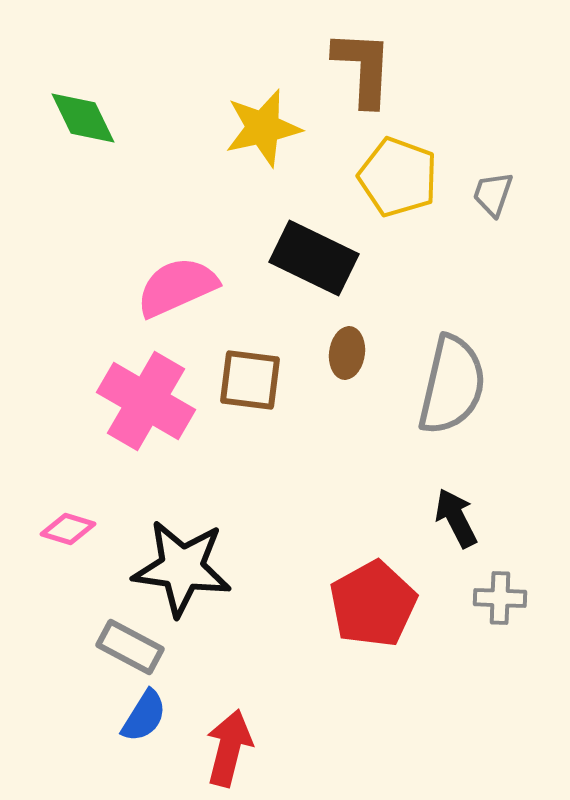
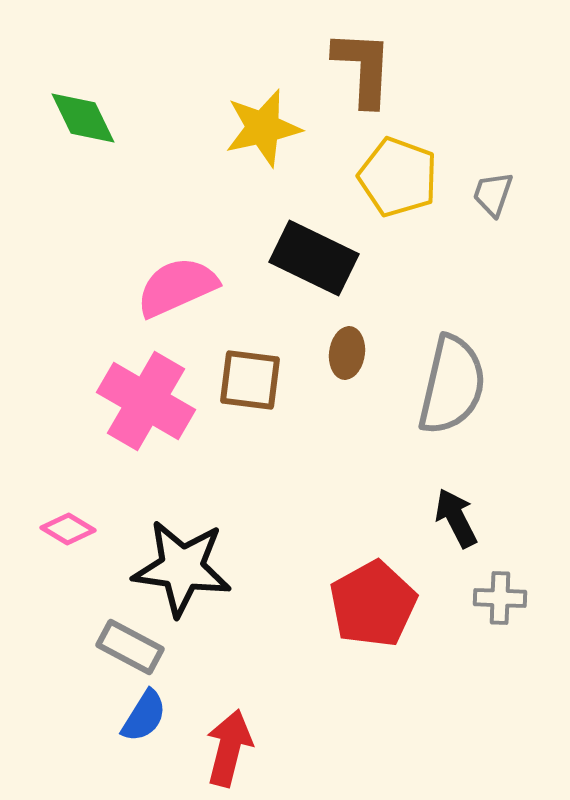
pink diamond: rotated 14 degrees clockwise
